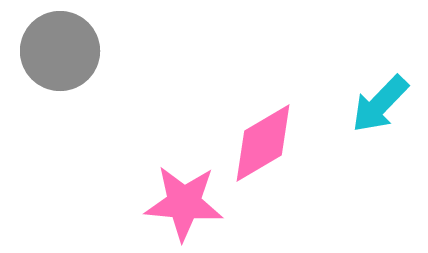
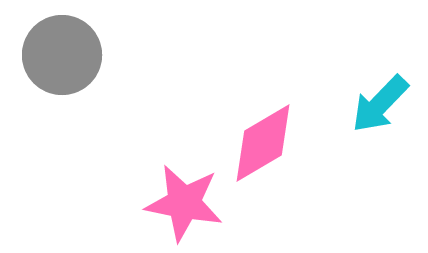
gray circle: moved 2 px right, 4 px down
pink star: rotated 6 degrees clockwise
